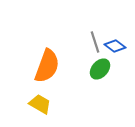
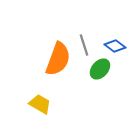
gray line: moved 11 px left, 3 px down
orange semicircle: moved 11 px right, 7 px up
